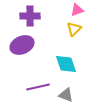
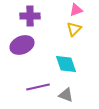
pink triangle: moved 1 px left
